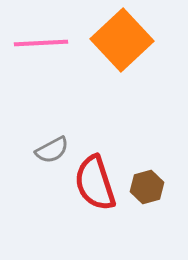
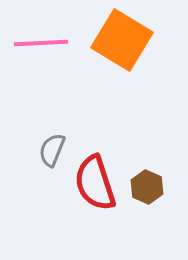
orange square: rotated 16 degrees counterclockwise
gray semicircle: rotated 140 degrees clockwise
brown hexagon: rotated 20 degrees counterclockwise
